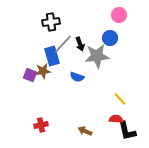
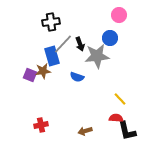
red semicircle: moved 1 px up
brown arrow: rotated 40 degrees counterclockwise
